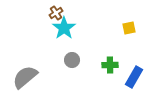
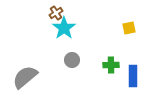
green cross: moved 1 px right
blue rectangle: moved 1 px left, 1 px up; rotated 30 degrees counterclockwise
